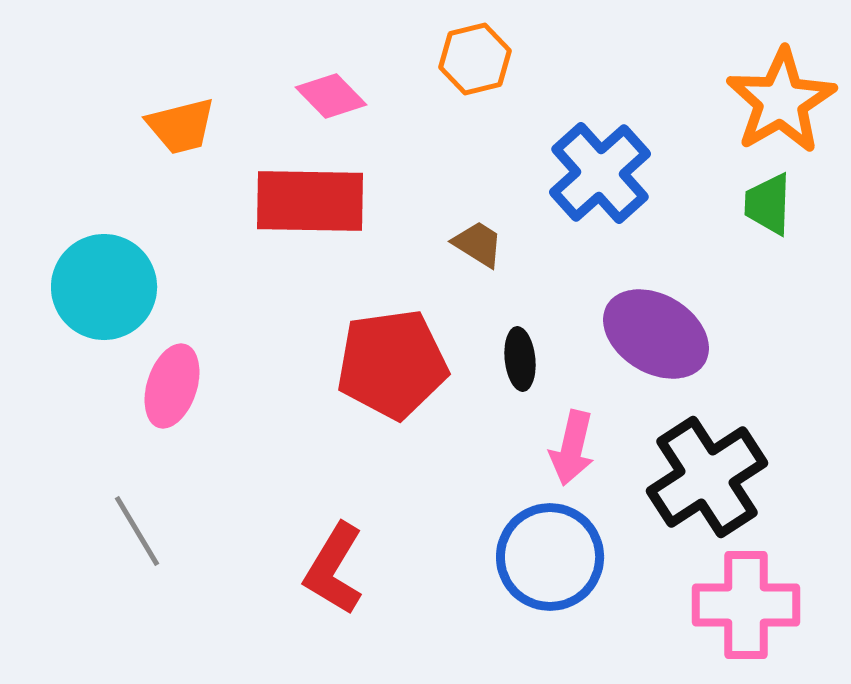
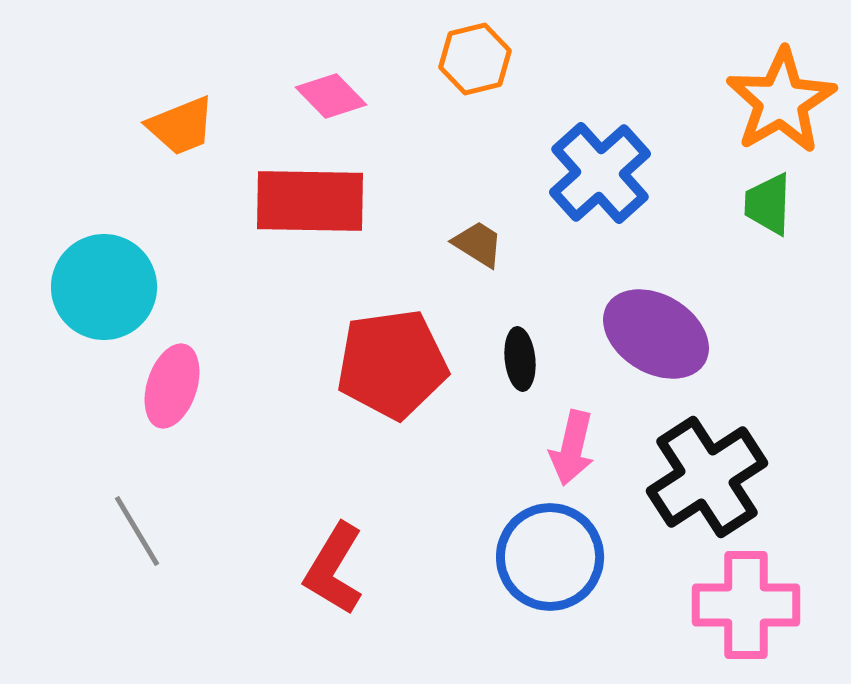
orange trapezoid: rotated 8 degrees counterclockwise
